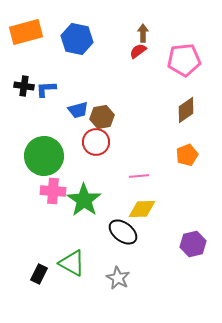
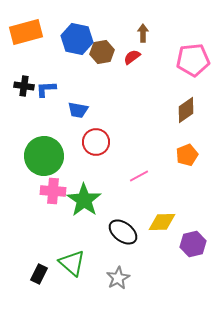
red semicircle: moved 6 px left, 6 px down
pink pentagon: moved 9 px right
blue trapezoid: rotated 25 degrees clockwise
brown hexagon: moved 65 px up
pink line: rotated 24 degrees counterclockwise
yellow diamond: moved 20 px right, 13 px down
green triangle: rotated 12 degrees clockwise
gray star: rotated 15 degrees clockwise
